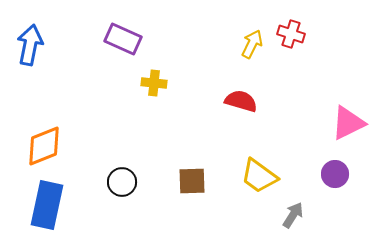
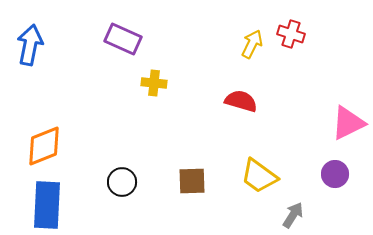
blue rectangle: rotated 9 degrees counterclockwise
